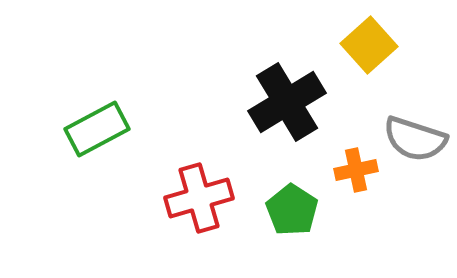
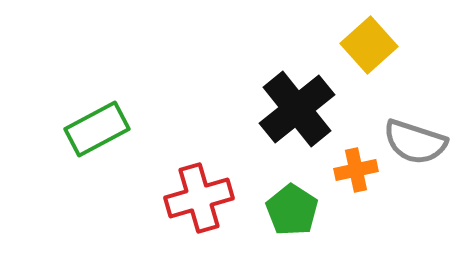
black cross: moved 10 px right, 7 px down; rotated 8 degrees counterclockwise
gray semicircle: moved 3 px down
